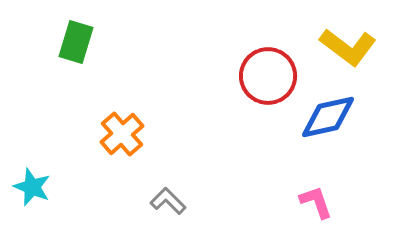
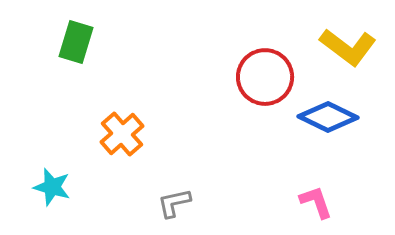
red circle: moved 3 px left, 1 px down
blue diamond: rotated 38 degrees clockwise
cyan star: moved 20 px right; rotated 6 degrees counterclockwise
gray L-shape: moved 6 px right, 2 px down; rotated 57 degrees counterclockwise
